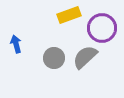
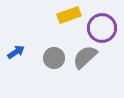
blue arrow: moved 8 px down; rotated 72 degrees clockwise
